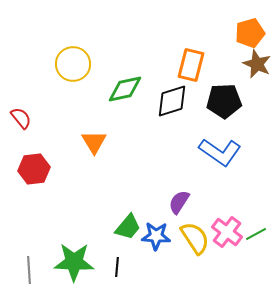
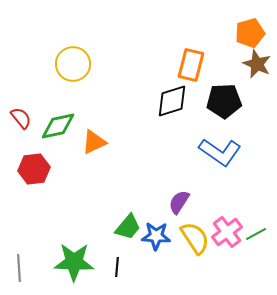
green diamond: moved 67 px left, 37 px down
orange triangle: rotated 36 degrees clockwise
pink cross: rotated 16 degrees clockwise
gray line: moved 10 px left, 2 px up
